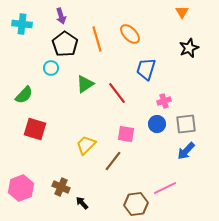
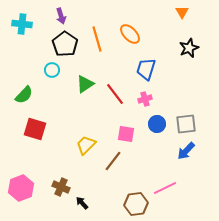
cyan circle: moved 1 px right, 2 px down
red line: moved 2 px left, 1 px down
pink cross: moved 19 px left, 2 px up
